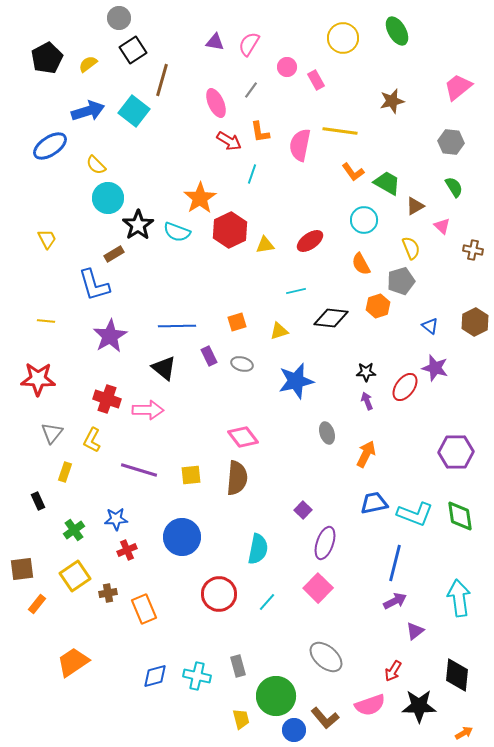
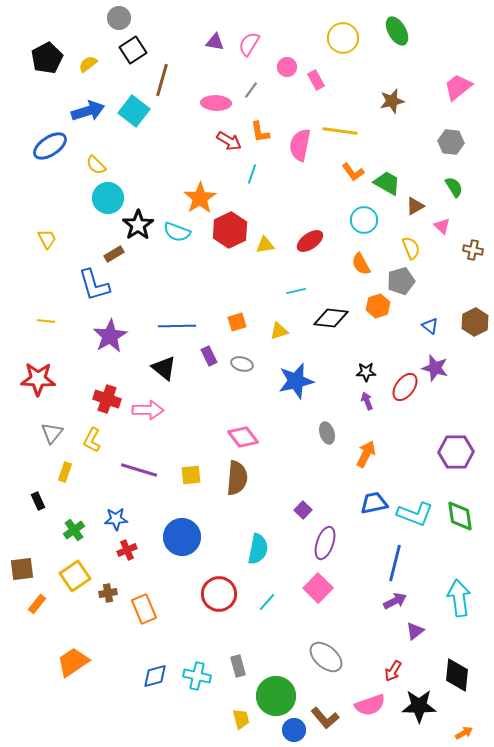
pink ellipse at (216, 103): rotated 64 degrees counterclockwise
